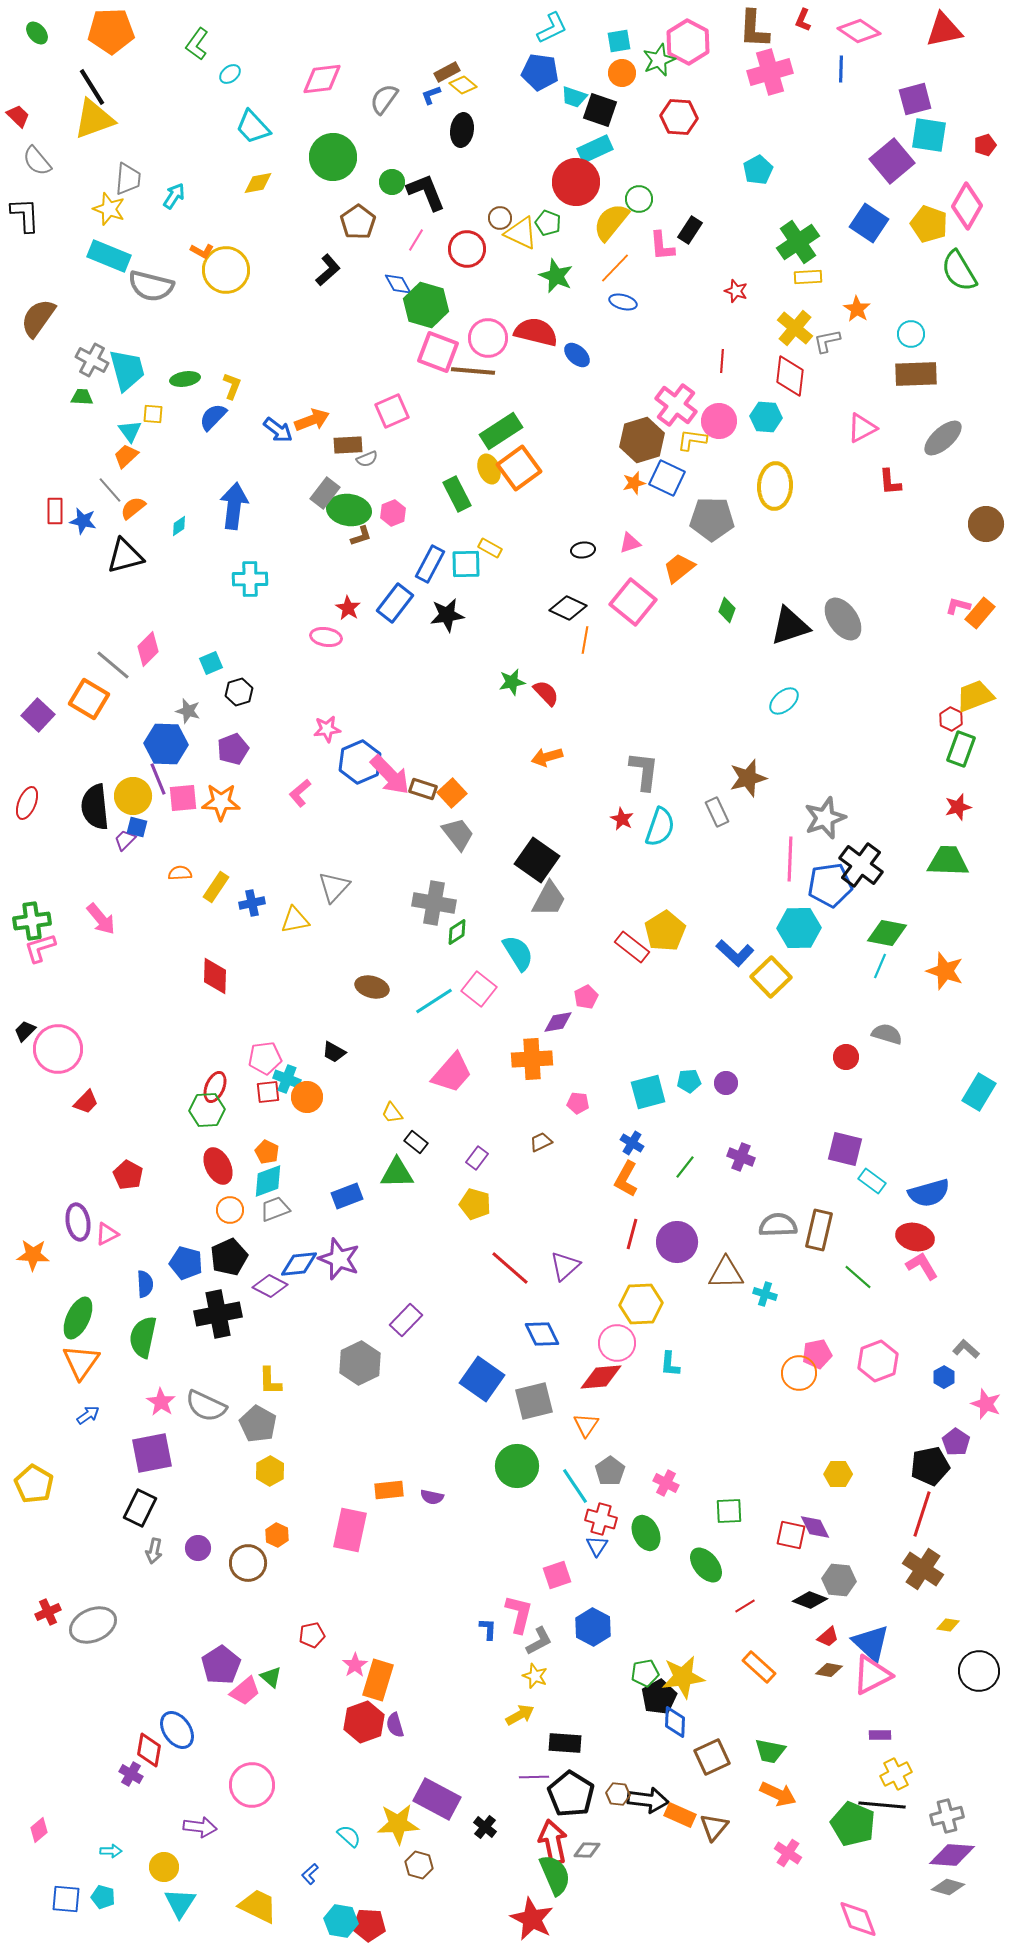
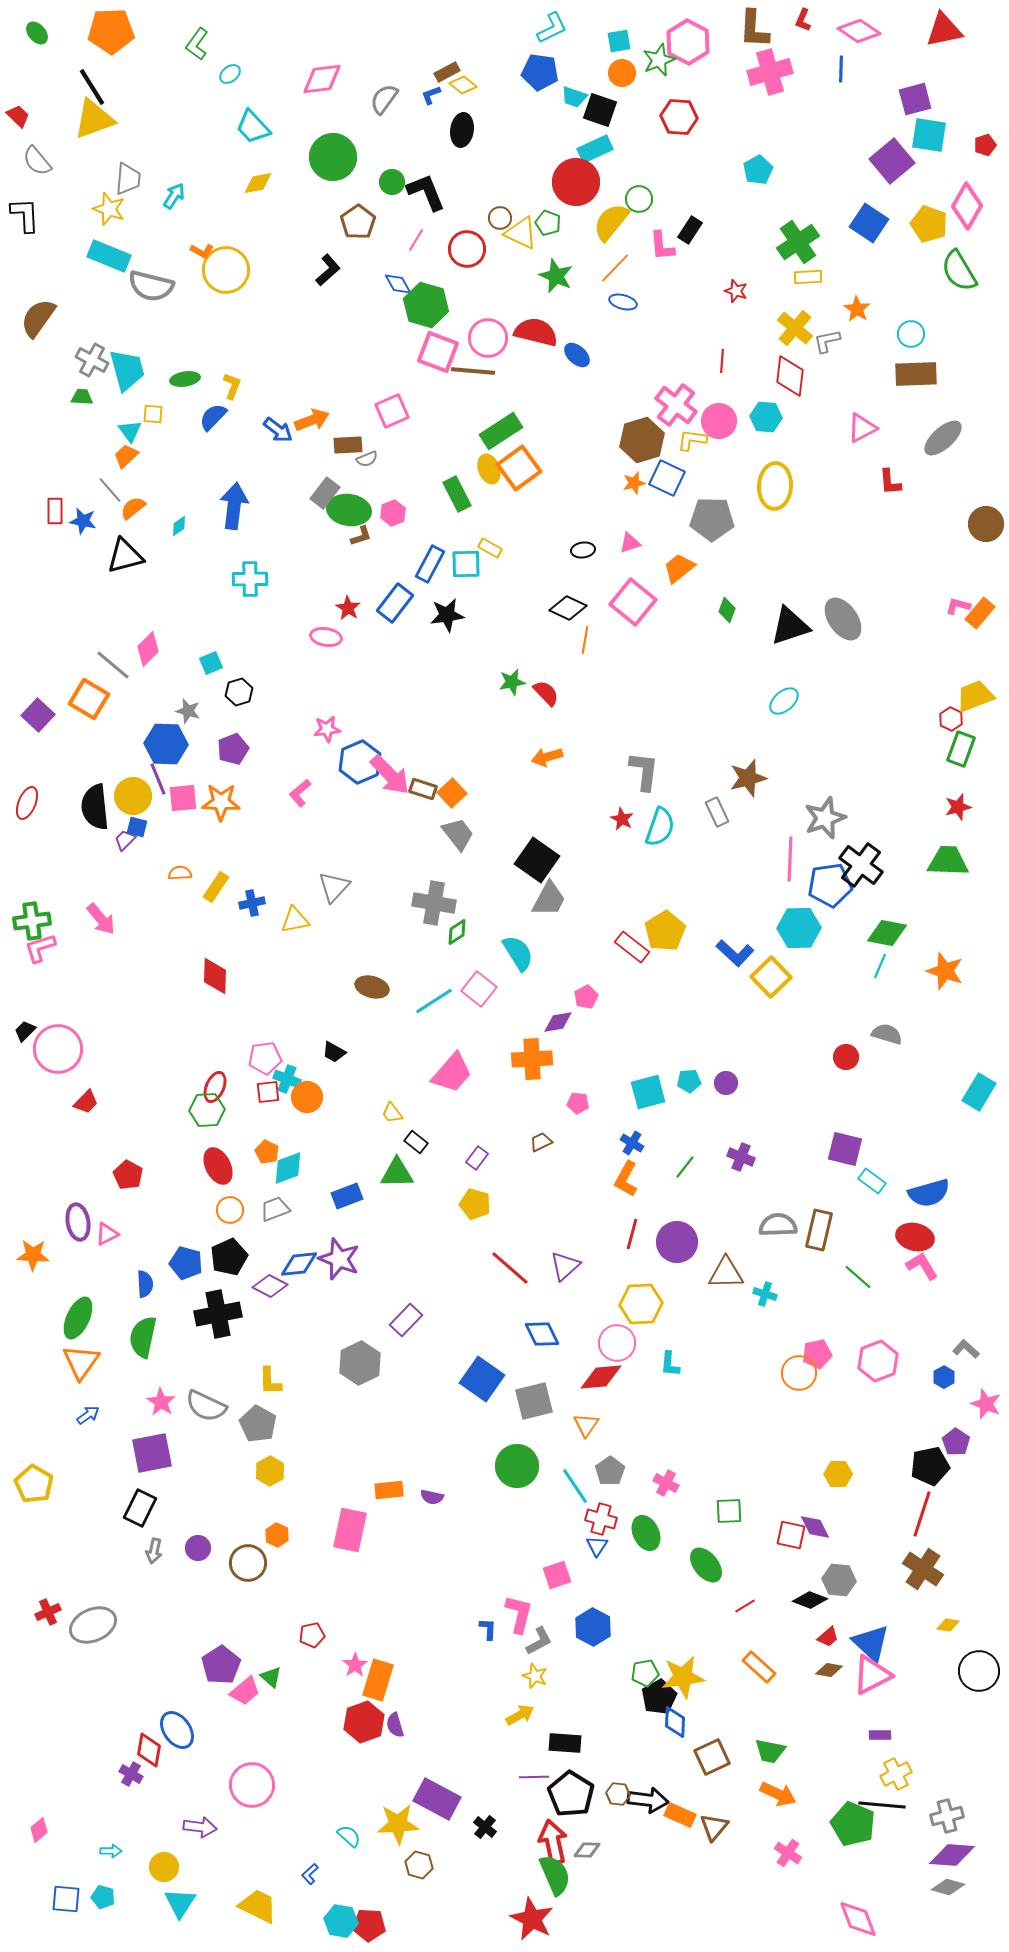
cyan diamond at (268, 1181): moved 20 px right, 13 px up
